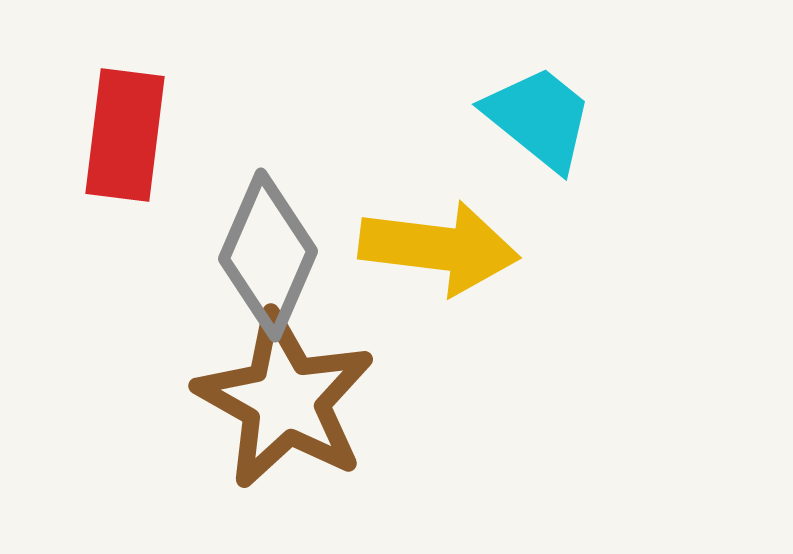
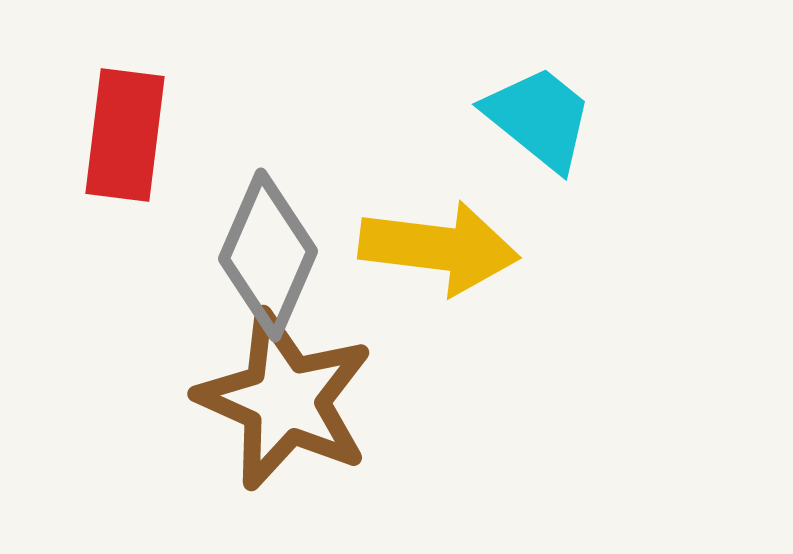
brown star: rotated 5 degrees counterclockwise
